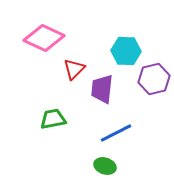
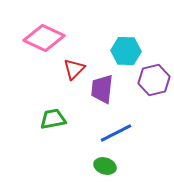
purple hexagon: moved 1 px down
